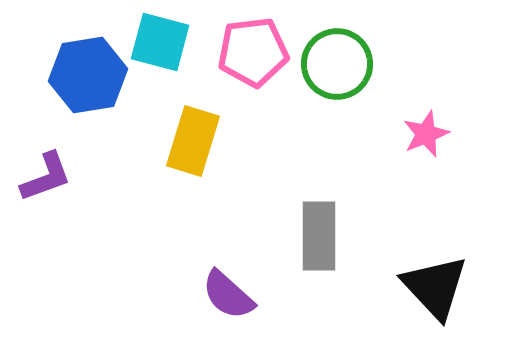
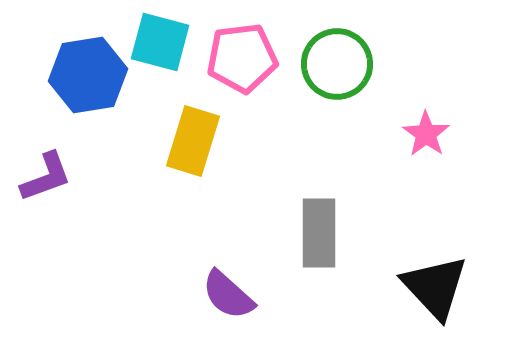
pink pentagon: moved 11 px left, 6 px down
pink star: rotated 15 degrees counterclockwise
gray rectangle: moved 3 px up
